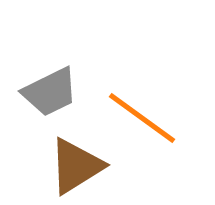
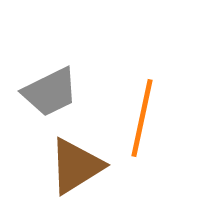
orange line: rotated 66 degrees clockwise
